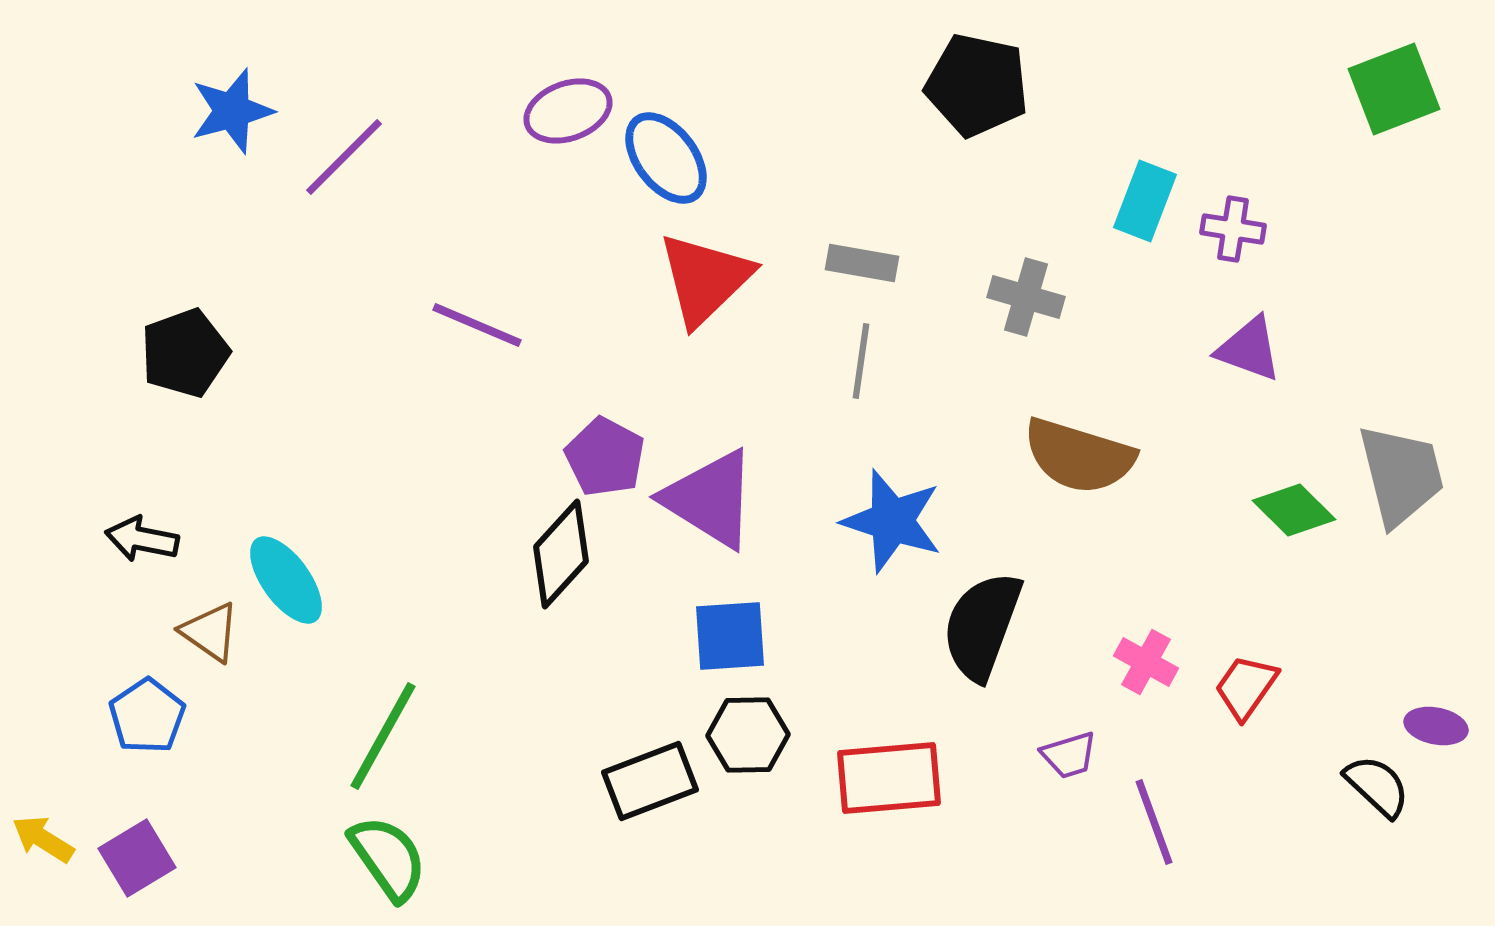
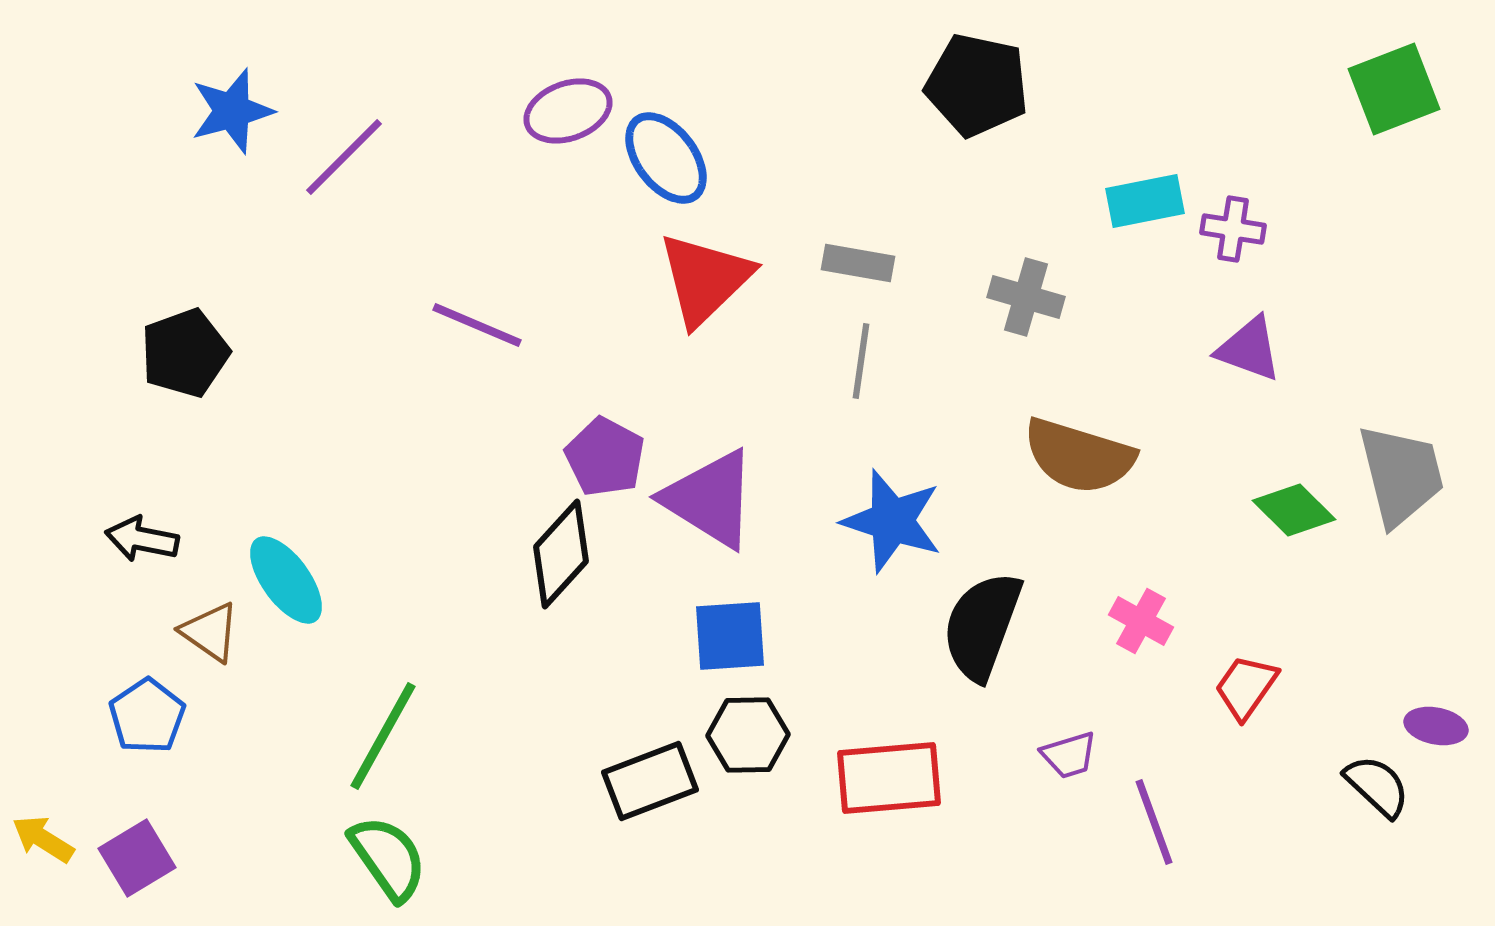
cyan rectangle at (1145, 201): rotated 58 degrees clockwise
gray rectangle at (862, 263): moved 4 px left
pink cross at (1146, 662): moved 5 px left, 41 px up
